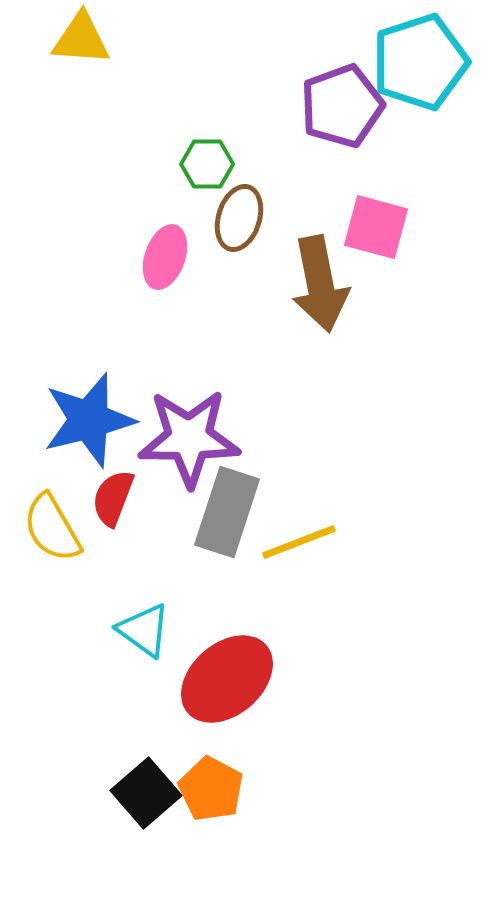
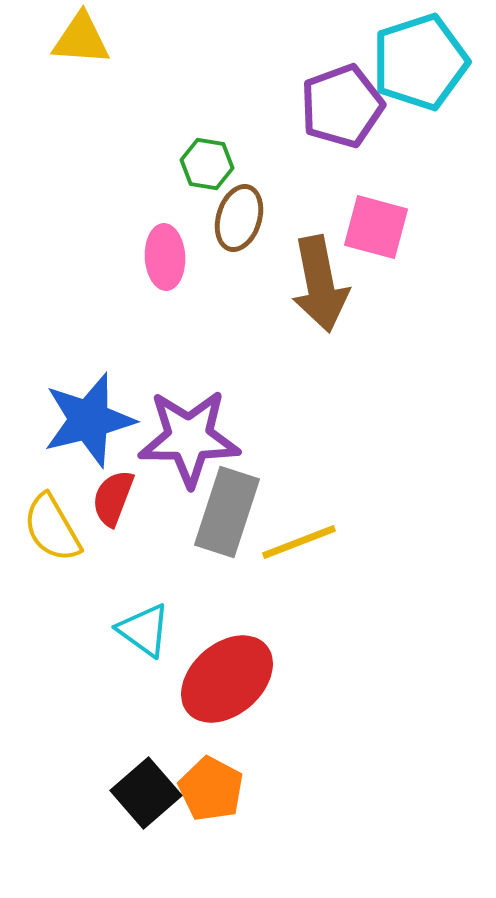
green hexagon: rotated 9 degrees clockwise
pink ellipse: rotated 22 degrees counterclockwise
